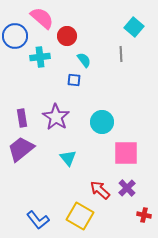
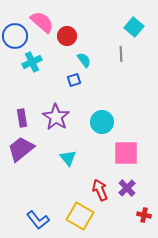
pink semicircle: moved 4 px down
cyan cross: moved 8 px left, 5 px down; rotated 18 degrees counterclockwise
blue square: rotated 24 degrees counterclockwise
red arrow: rotated 25 degrees clockwise
